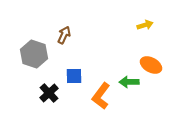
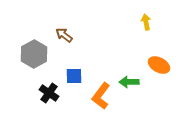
yellow arrow: moved 1 px right, 3 px up; rotated 84 degrees counterclockwise
brown arrow: rotated 78 degrees counterclockwise
gray hexagon: rotated 12 degrees clockwise
orange ellipse: moved 8 px right
black cross: rotated 12 degrees counterclockwise
